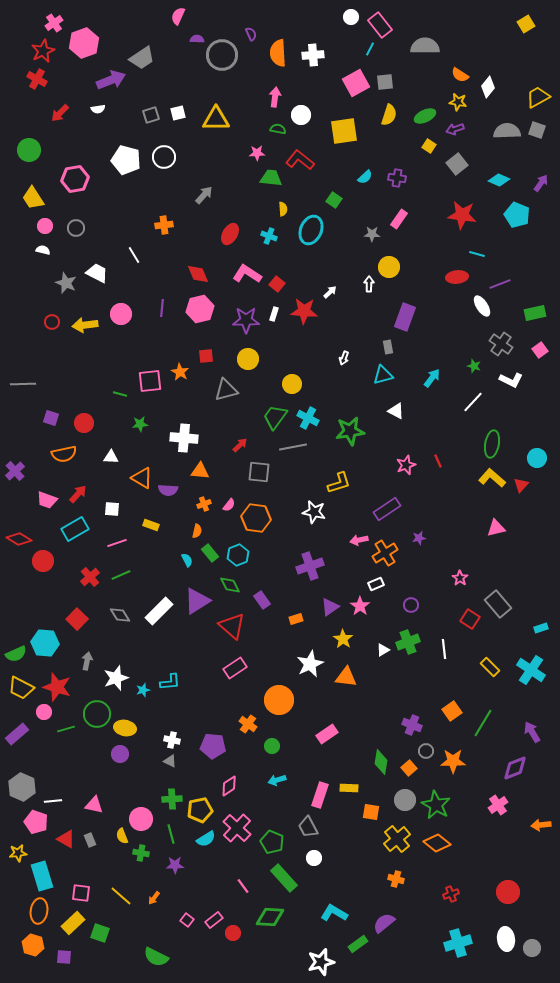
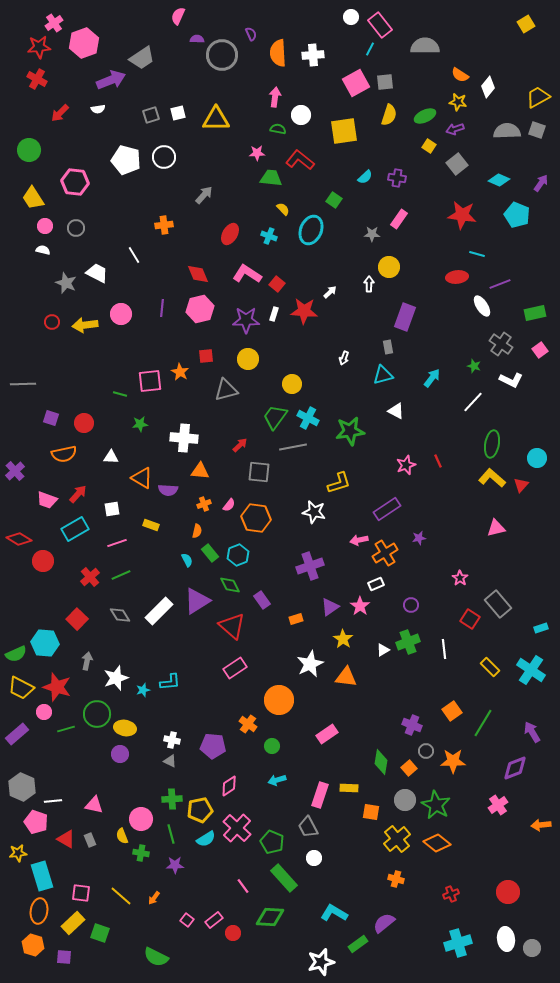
red star at (43, 51): moved 4 px left, 4 px up; rotated 20 degrees clockwise
pink hexagon at (75, 179): moved 3 px down; rotated 16 degrees clockwise
yellow semicircle at (283, 209): rotated 40 degrees counterclockwise
white square at (112, 509): rotated 14 degrees counterclockwise
